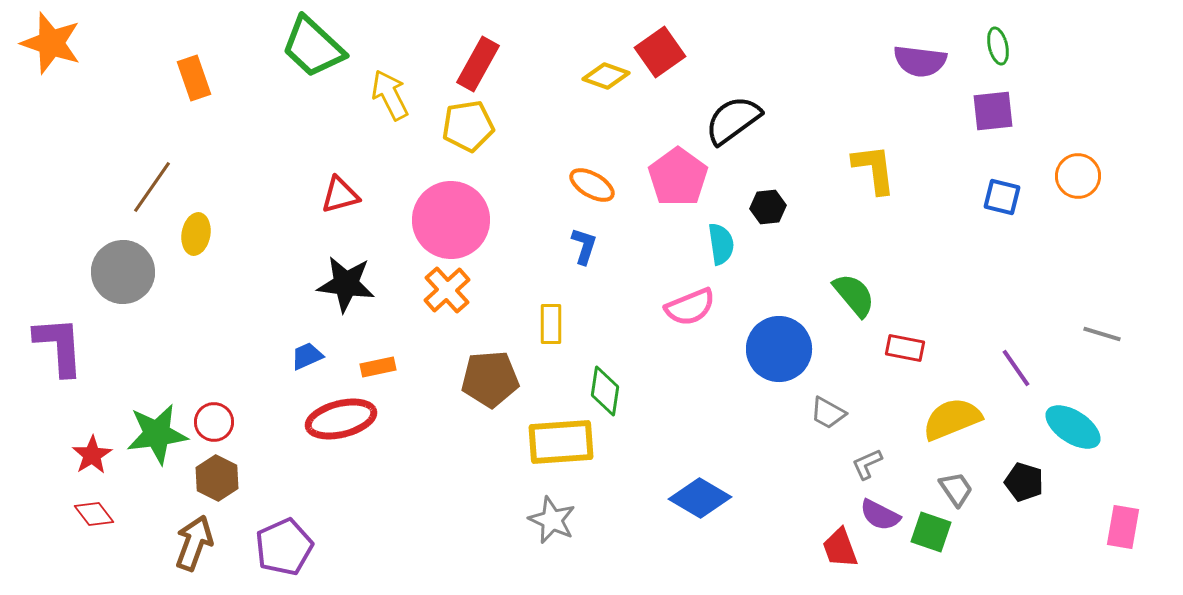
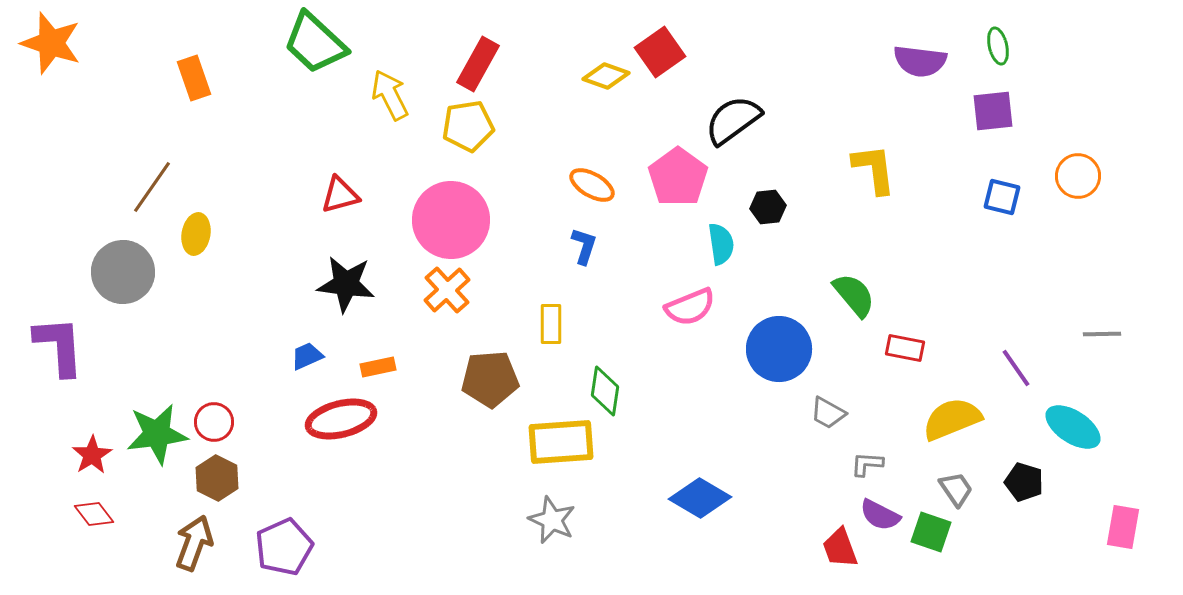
green trapezoid at (313, 47): moved 2 px right, 4 px up
gray line at (1102, 334): rotated 18 degrees counterclockwise
gray L-shape at (867, 464): rotated 28 degrees clockwise
